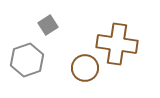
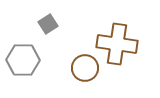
gray square: moved 1 px up
gray hexagon: moved 4 px left; rotated 20 degrees clockwise
